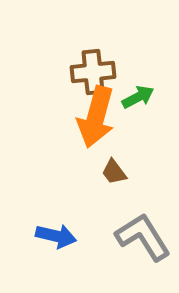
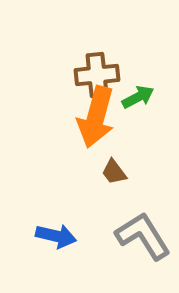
brown cross: moved 4 px right, 3 px down
gray L-shape: moved 1 px up
